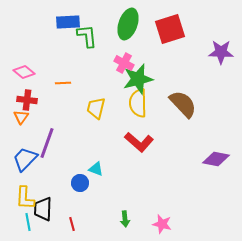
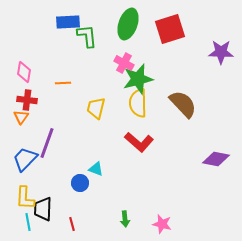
pink diamond: rotated 60 degrees clockwise
